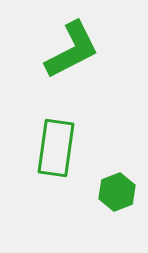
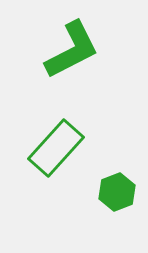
green rectangle: rotated 34 degrees clockwise
